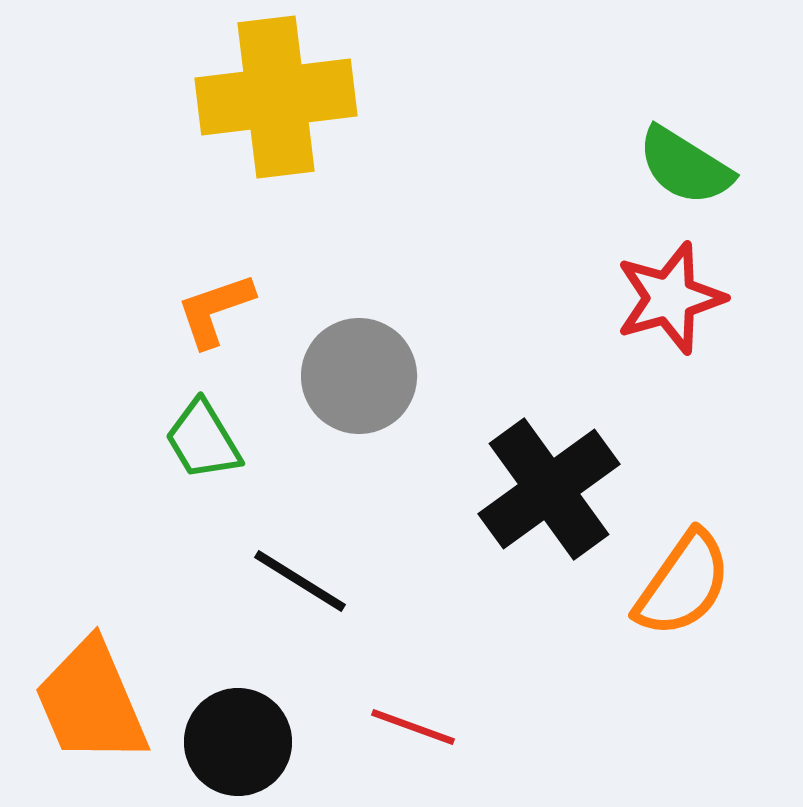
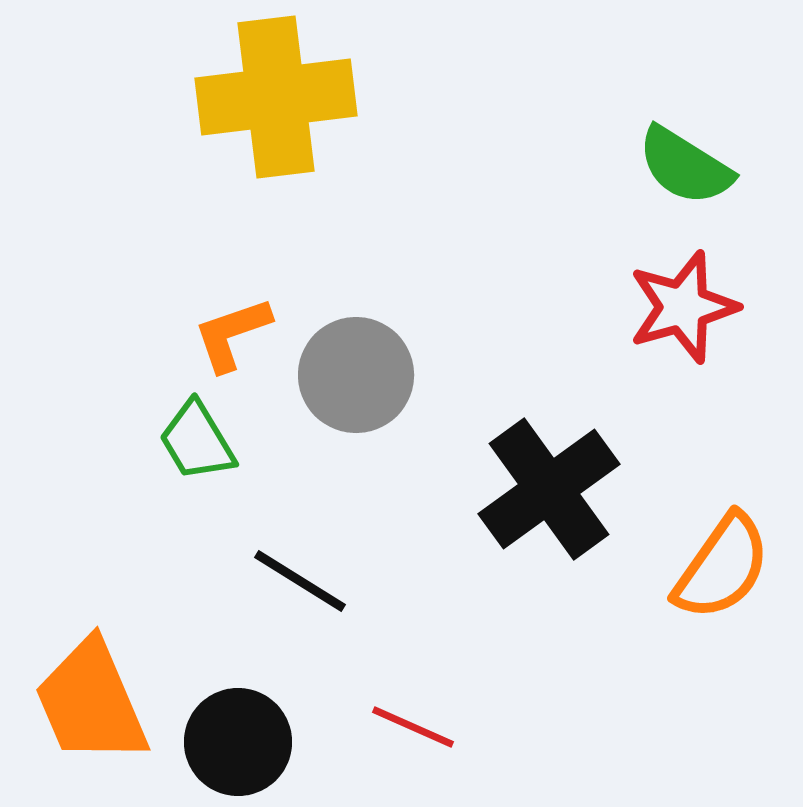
red star: moved 13 px right, 9 px down
orange L-shape: moved 17 px right, 24 px down
gray circle: moved 3 px left, 1 px up
green trapezoid: moved 6 px left, 1 px down
orange semicircle: moved 39 px right, 17 px up
red line: rotated 4 degrees clockwise
